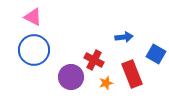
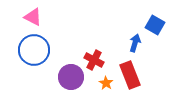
blue arrow: moved 11 px right, 6 px down; rotated 66 degrees counterclockwise
blue square: moved 1 px left, 29 px up
red rectangle: moved 2 px left, 1 px down
orange star: rotated 24 degrees counterclockwise
